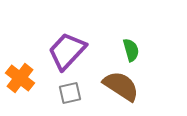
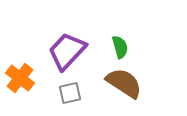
green semicircle: moved 11 px left, 3 px up
brown semicircle: moved 3 px right, 3 px up
